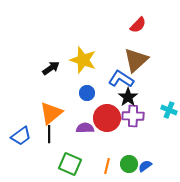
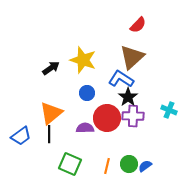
brown triangle: moved 4 px left, 3 px up
